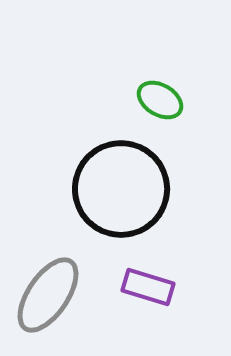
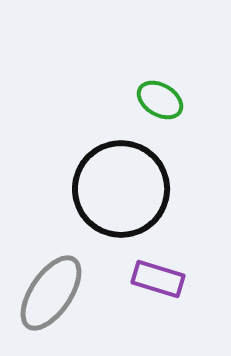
purple rectangle: moved 10 px right, 8 px up
gray ellipse: moved 3 px right, 2 px up
